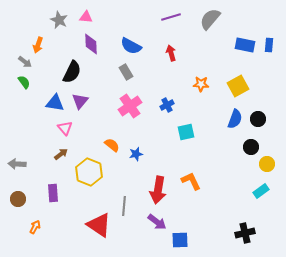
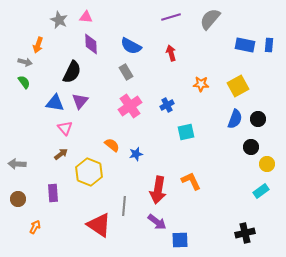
gray arrow at (25, 62): rotated 24 degrees counterclockwise
